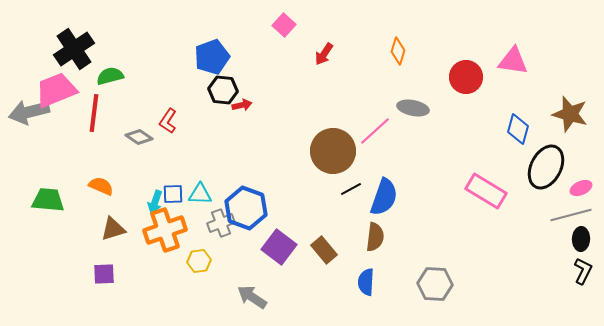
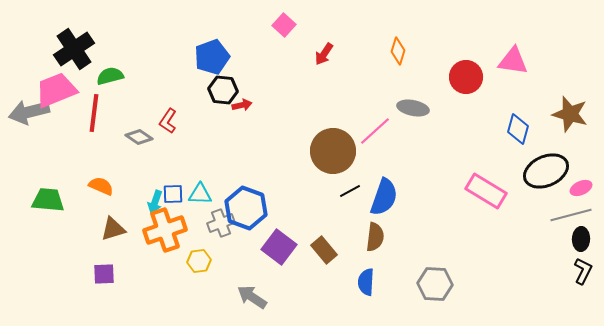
black ellipse at (546, 167): moved 4 px down; rotated 39 degrees clockwise
black line at (351, 189): moved 1 px left, 2 px down
